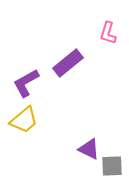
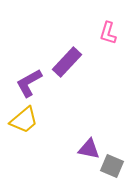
purple rectangle: moved 1 px left, 1 px up; rotated 8 degrees counterclockwise
purple L-shape: moved 3 px right
purple triangle: rotated 15 degrees counterclockwise
gray square: rotated 25 degrees clockwise
